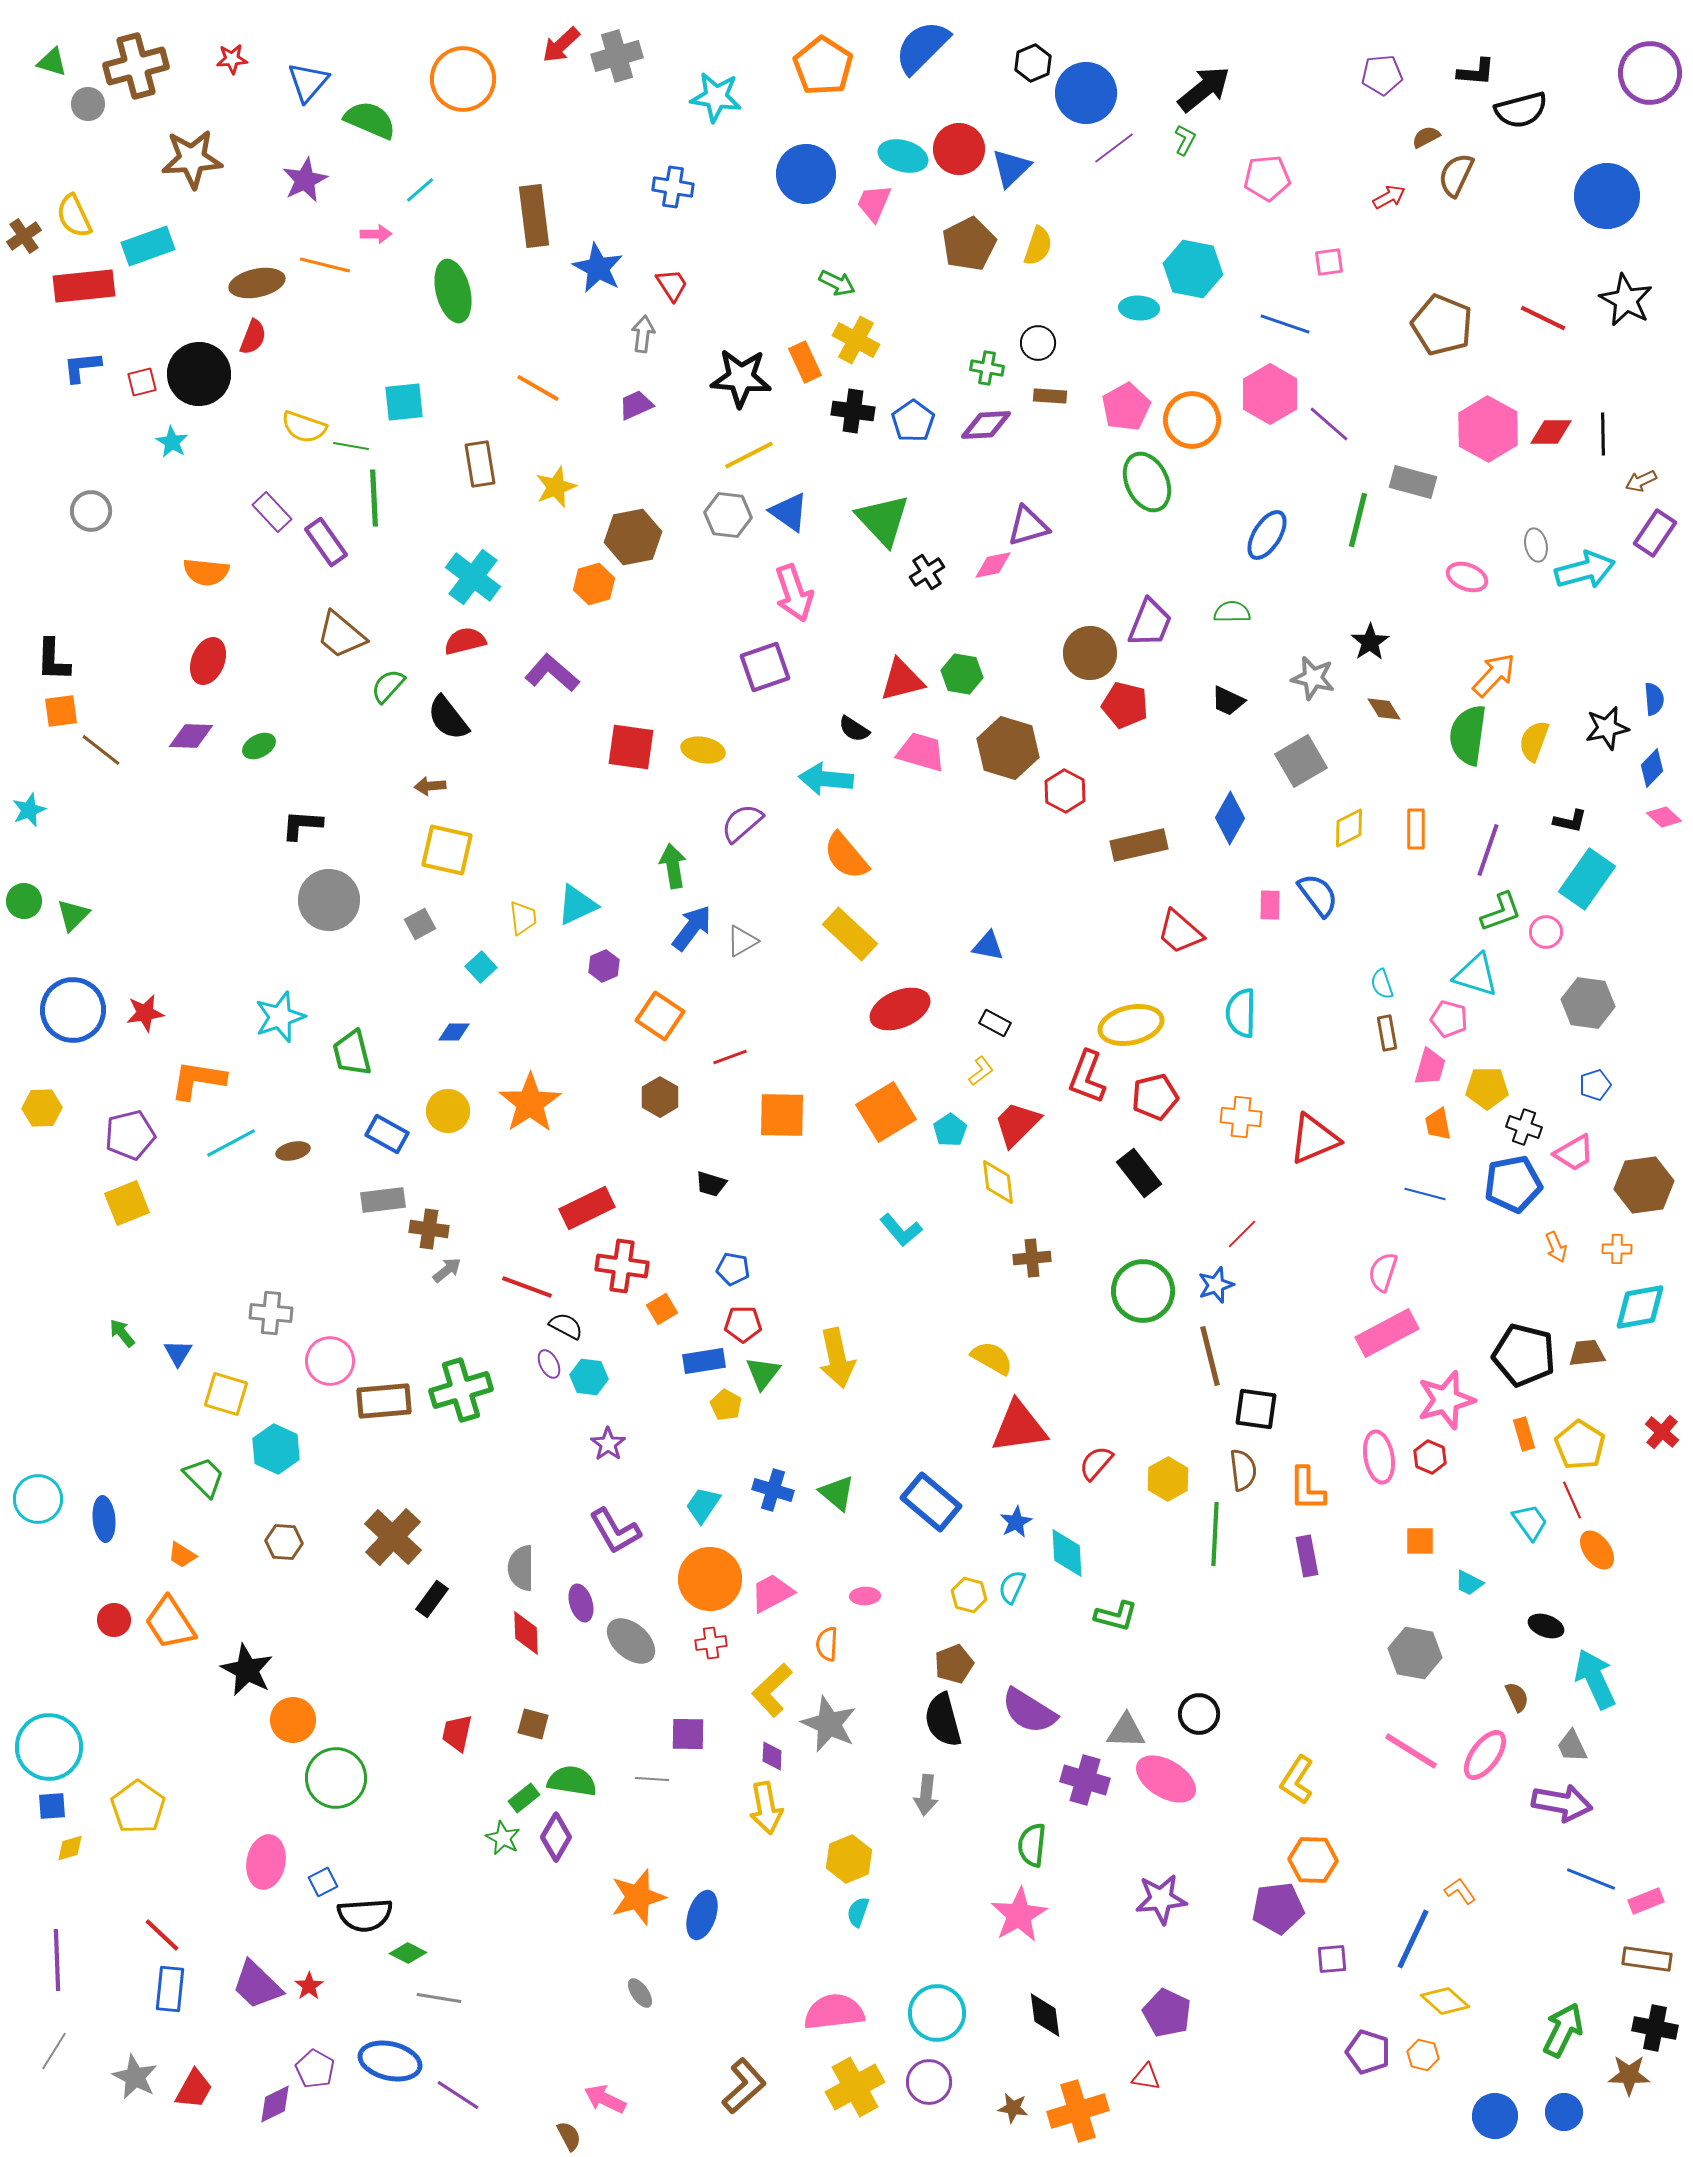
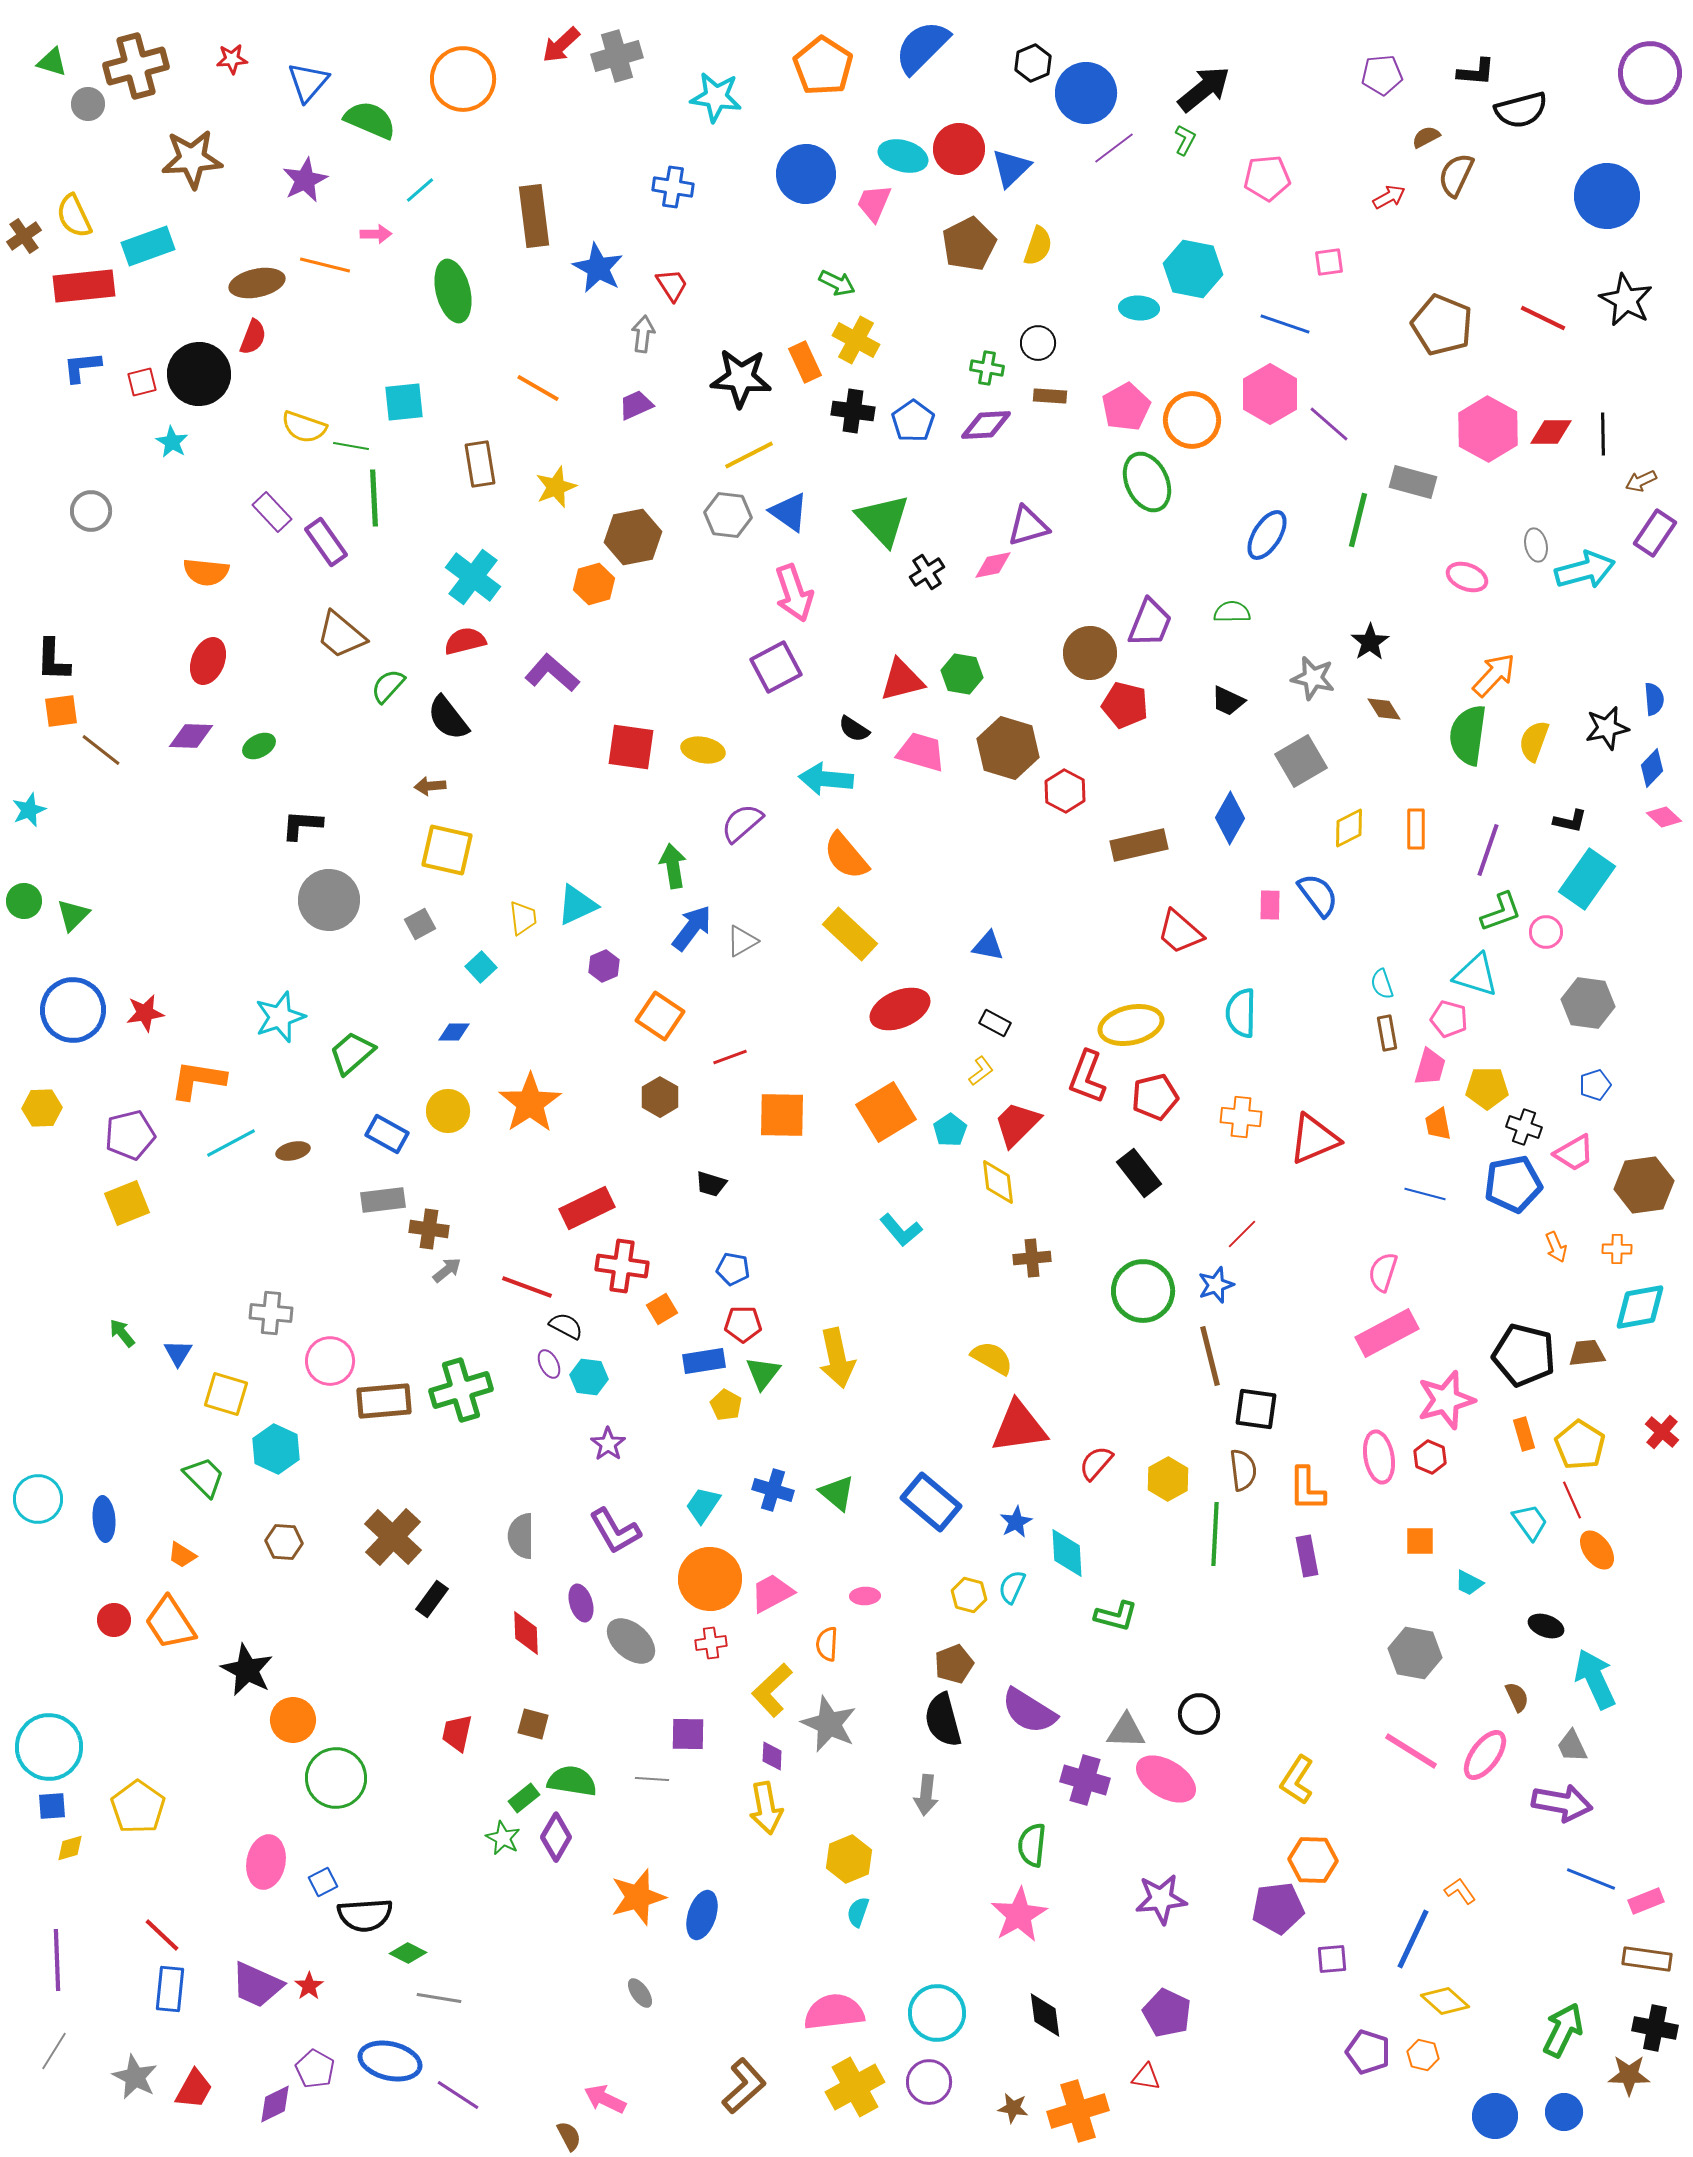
purple square at (765, 667): moved 11 px right; rotated 9 degrees counterclockwise
green trapezoid at (352, 1053): rotated 63 degrees clockwise
gray semicircle at (521, 1568): moved 32 px up
purple trapezoid at (257, 1985): rotated 20 degrees counterclockwise
